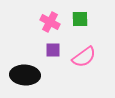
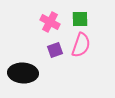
purple square: moved 2 px right; rotated 21 degrees counterclockwise
pink semicircle: moved 3 px left, 12 px up; rotated 35 degrees counterclockwise
black ellipse: moved 2 px left, 2 px up
